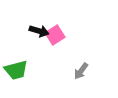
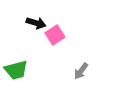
black arrow: moved 3 px left, 8 px up
